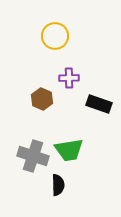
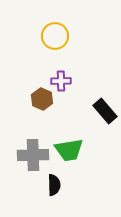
purple cross: moved 8 px left, 3 px down
black rectangle: moved 6 px right, 7 px down; rotated 30 degrees clockwise
gray cross: moved 1 px up; rotated 20 degrees counterclockwise
black semicircle: moved 4 px left
